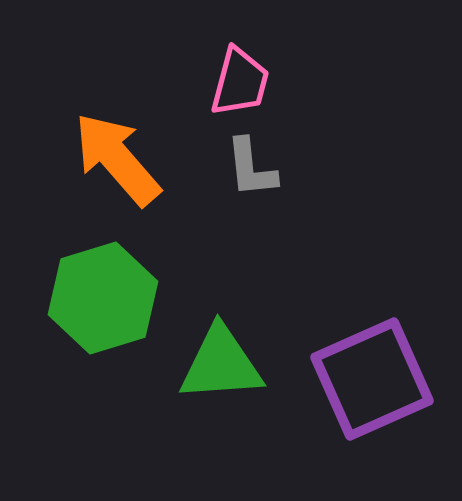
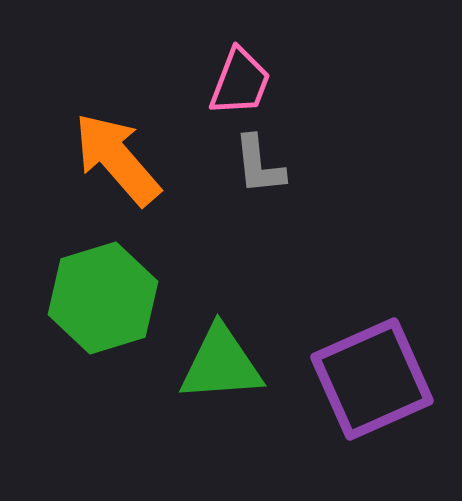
pink trapezoid: rotated 6 degrees clockwise
gray L-shape: moved 8 px right, 3 px up
